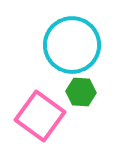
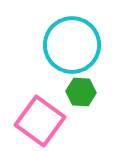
pink square: moved 5 px down
